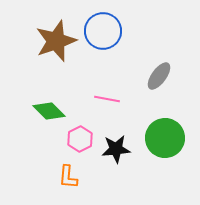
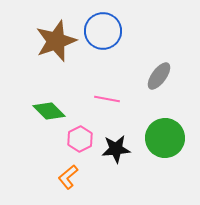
orange L-shape: rotated 45 degrees clockwise
